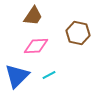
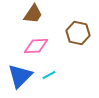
brown trapezoid: moved 2 px up
blue triangle: moved 3 px right
